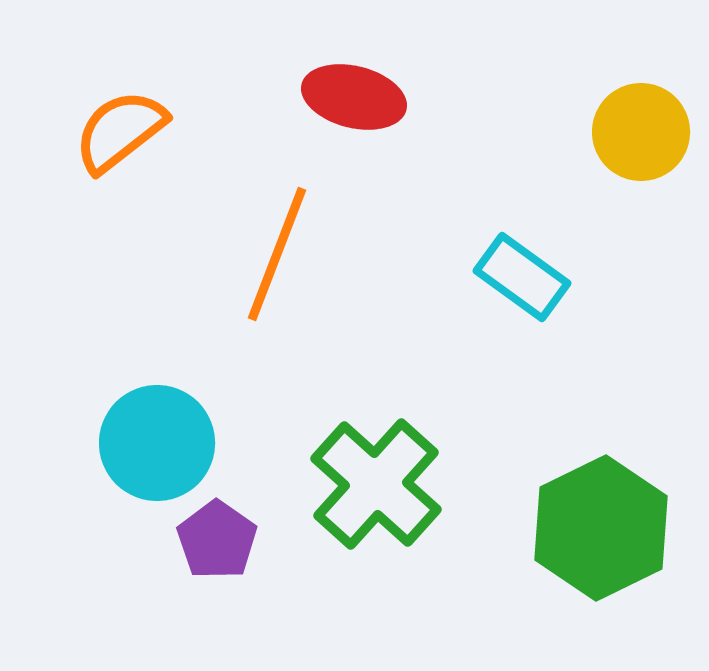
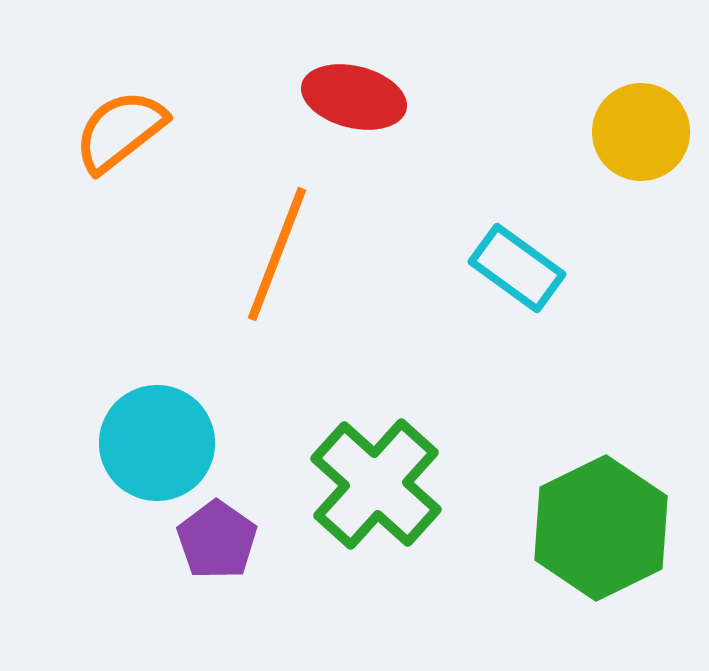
cyan rectangle: moved 5 px left, 9 px up
